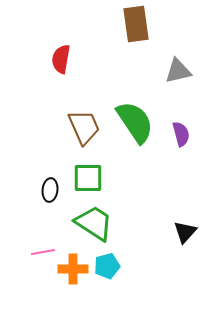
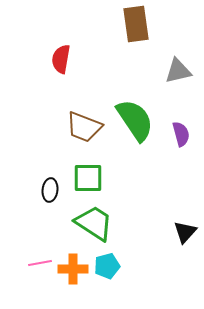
green semicircle: moved 2 px up
brown trapezoid: rotated 135 degrees clockwise
pink line: moved 3 px left, 11 px down
